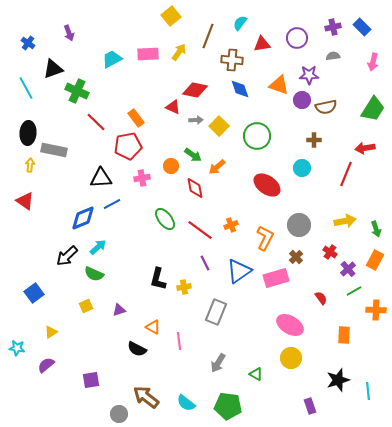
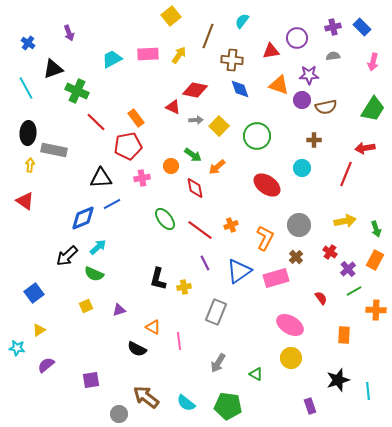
cyan semicircle at (240, 23): moved 2 px right, 2 px up
red triangle at (262, 44): moved 9 px right, 7 px down
yellow arrow at (179, 52): moved 3 px down
yellow triangle at (51, 332): moved 12 px left, 2 px up
